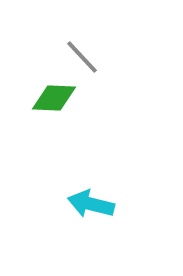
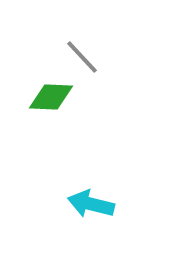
green diamond: moved 3 px left, 1 px up
